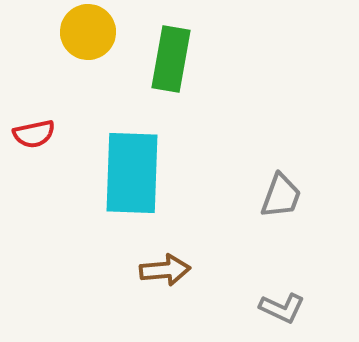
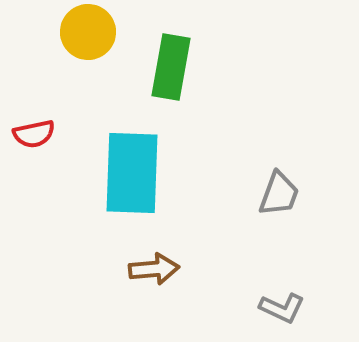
green rectangle: moved 8 px down
gray trapezoid: moved 2 px left, 2 px up
brown arrow: moved 11 px left, 1 px up
